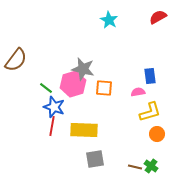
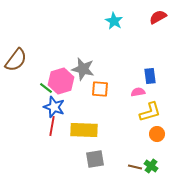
cyan star: moved 5 px right, 1 px down
pink hexagon: moved 12 px left, 3 px up
orange square: moved 4 px left, 1 px down
